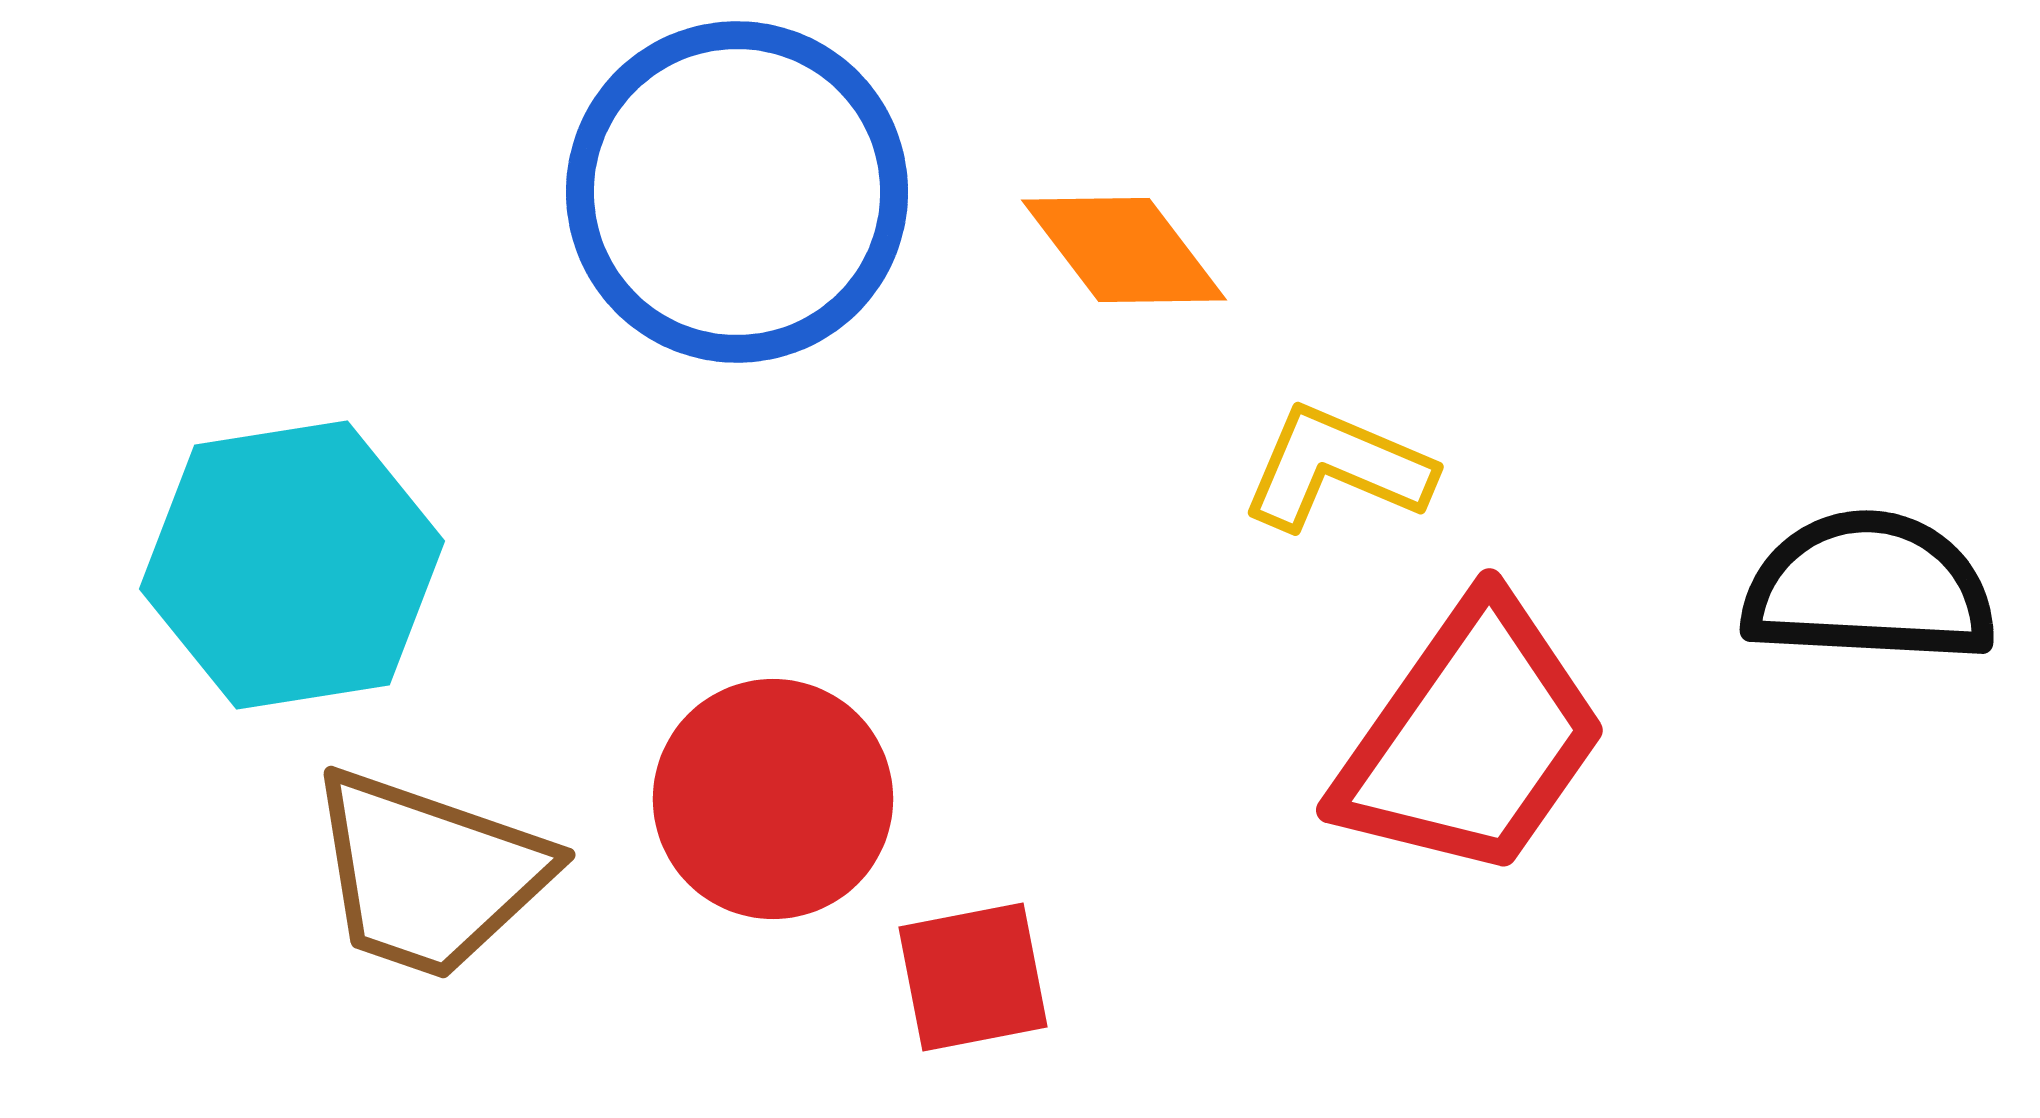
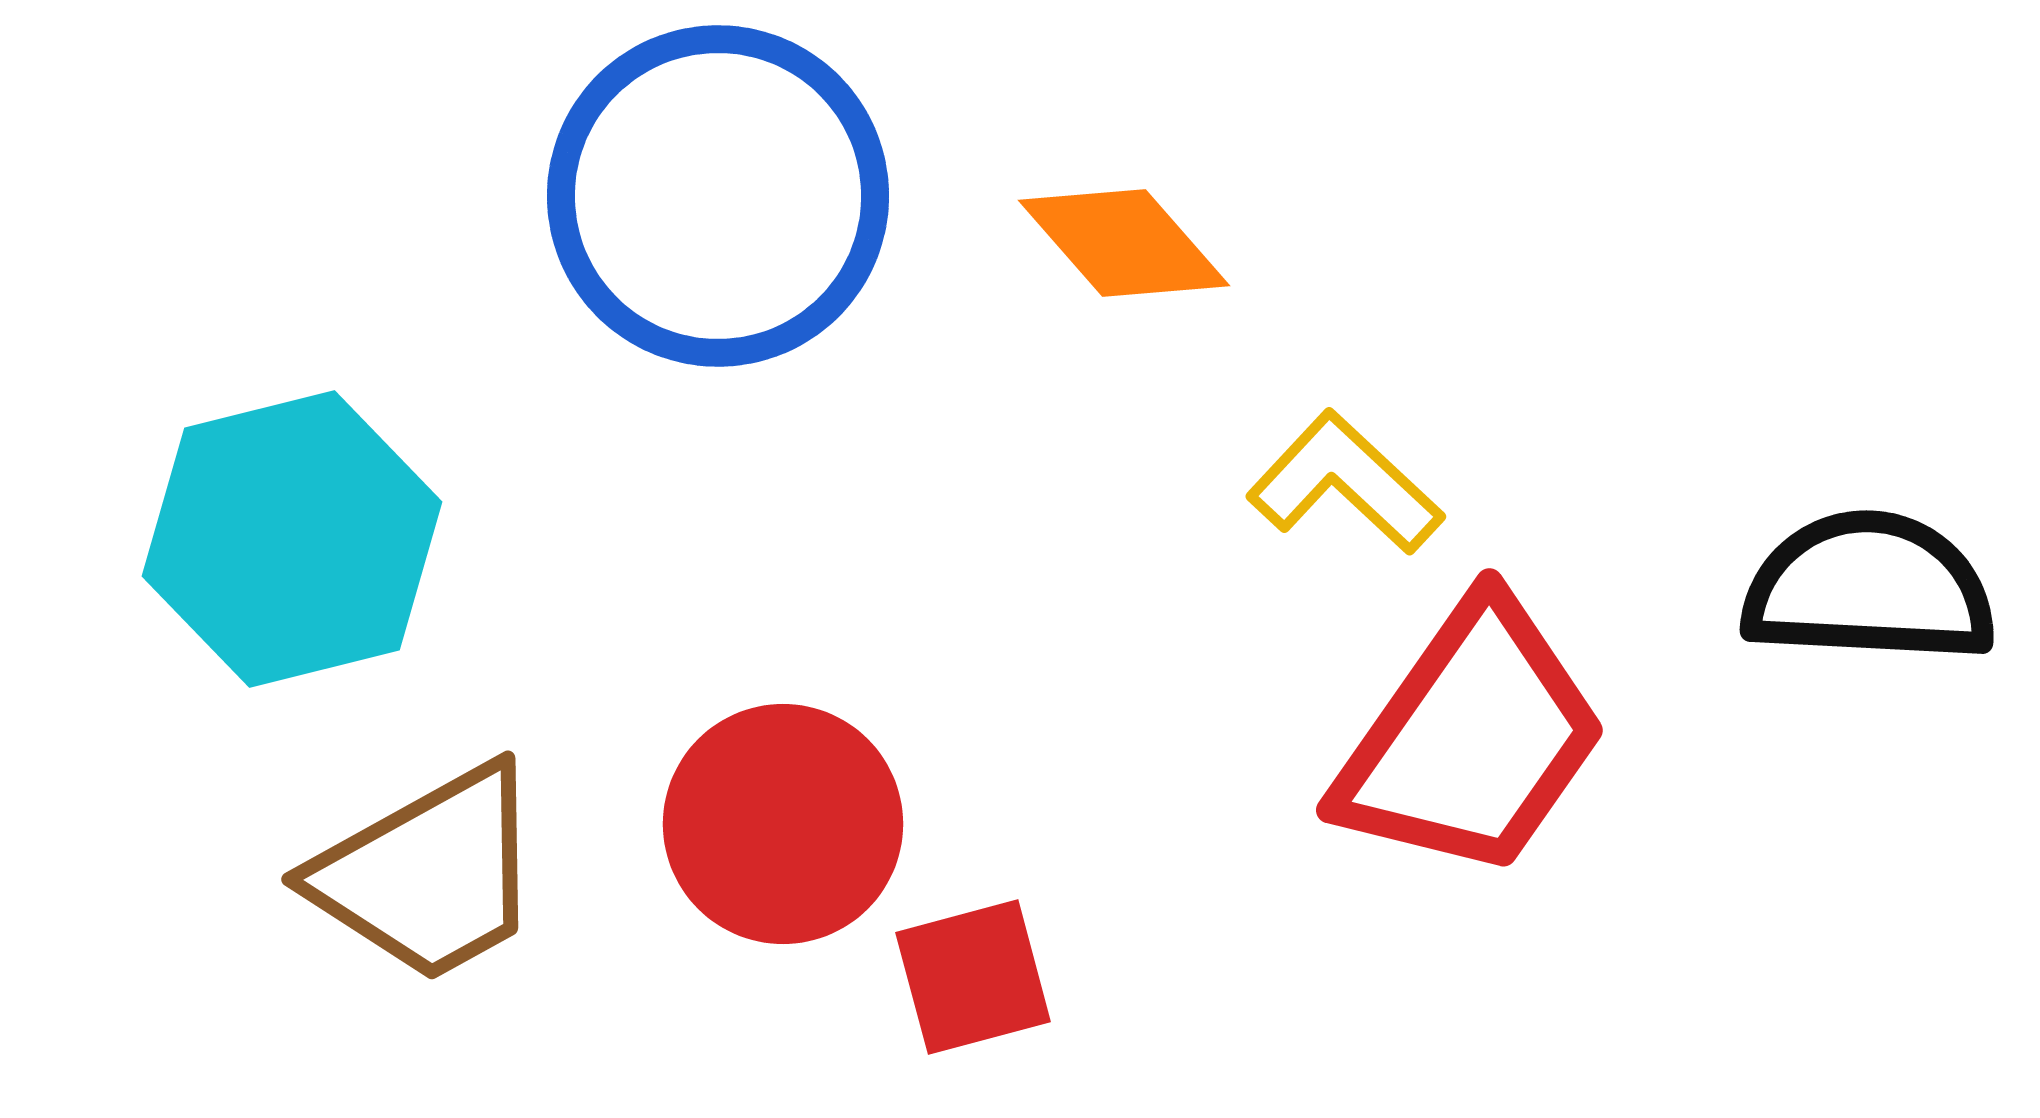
blue circle: moved 19 px left, 4 px down
orange diamond: moved 7 px up; rotated 4 degrees counterclockwise
yellow L-shape: moved 8 px right, 15 px down; rotated 20 degrees clockwise
cyan hexagon: moved 26 px up; rotated 5 degrees counterclockwise
red circle: moved 10 px right, 25 px down
brown trapezoid: rotated 48 degrees counterclockwise
red square: rotated 4 degrees counterclockwise
